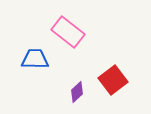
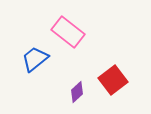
blue trapezoid: rotated 40 degrees counterclockwise
